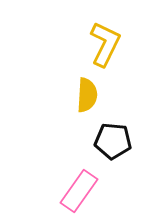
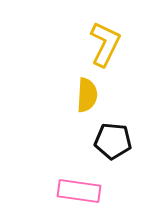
pink rectangle: rotated 63 degrees clockwise
